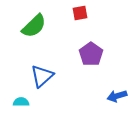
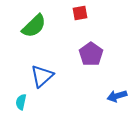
cyan semicircle: rotated 77 degrees counterclockwise
